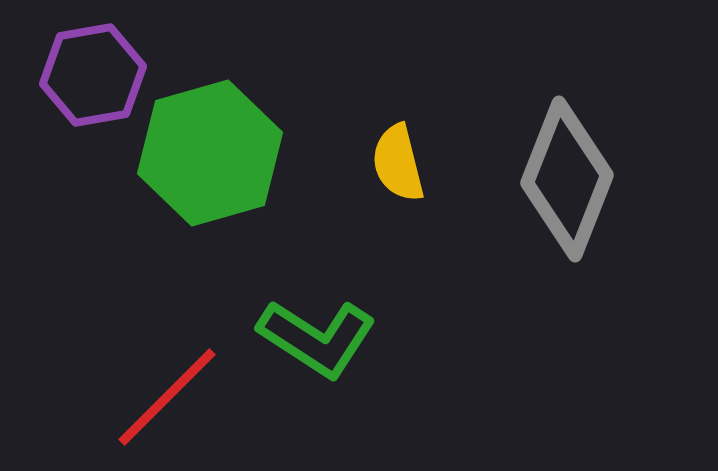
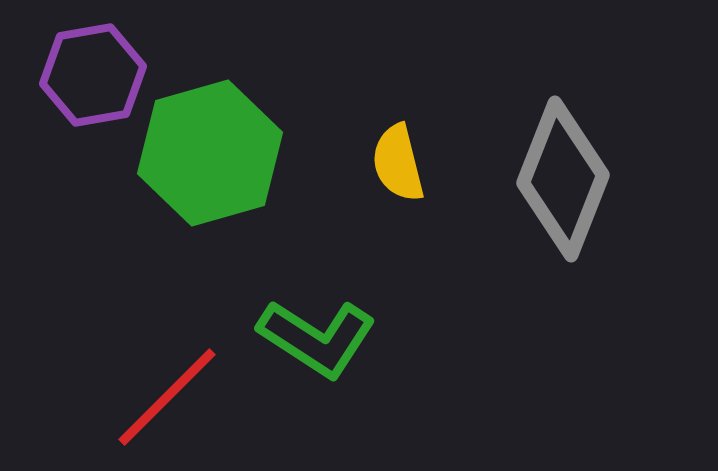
gray diamond: moved 4 px left
